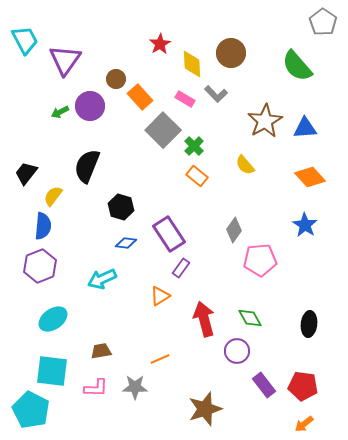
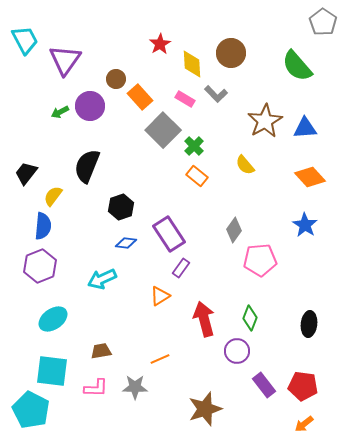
black hexagon at (121, 207): rotated 25 degrees clockwise
green diamond at (250, 318): rotated 50 degrees clockwise
